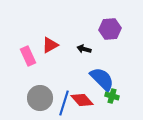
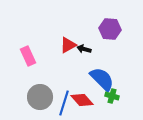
purple hexagon: rotated 10 degrees clockwise
red triangle: moved 18 px right
gray circle: moved 1 px up
